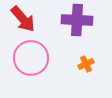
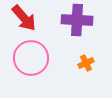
red arrow: moved 1 px right, 1 px up
orange cross: moved 1 px up
